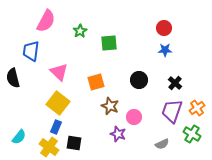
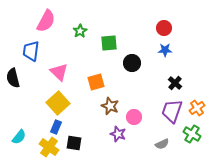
black circle: moved 7 px left, 17 px up
yellow square: rotated 10 degrees clockwise
